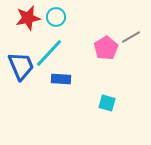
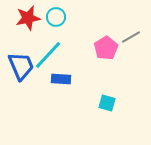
cyan line: moved 1 px left, 2 px down
